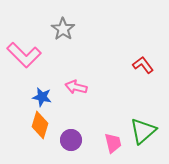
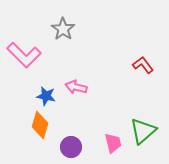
blue star: moved 4 px right, 1 px up
purple circle: moved 7 px down
